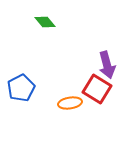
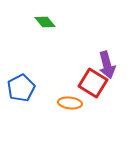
red square: moved 4 px left, 6 px up
orange ellipse: rotated 15 degrees clockwise
